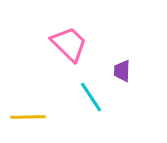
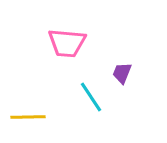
pink trapezoid: moved 2 px left, 1 px up; rotated 141 degrees clockwise
purple trapezoid: moved 2 px down; rotated 20 degrees clockwise
